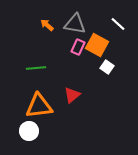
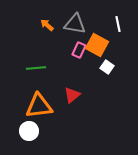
white line: rotated 35 degrees clockwise
pink rectangle: moved 1 px right, 3 px down
